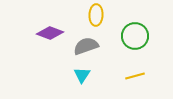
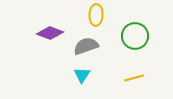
yellow line: moved 1 px left, 2 px down
